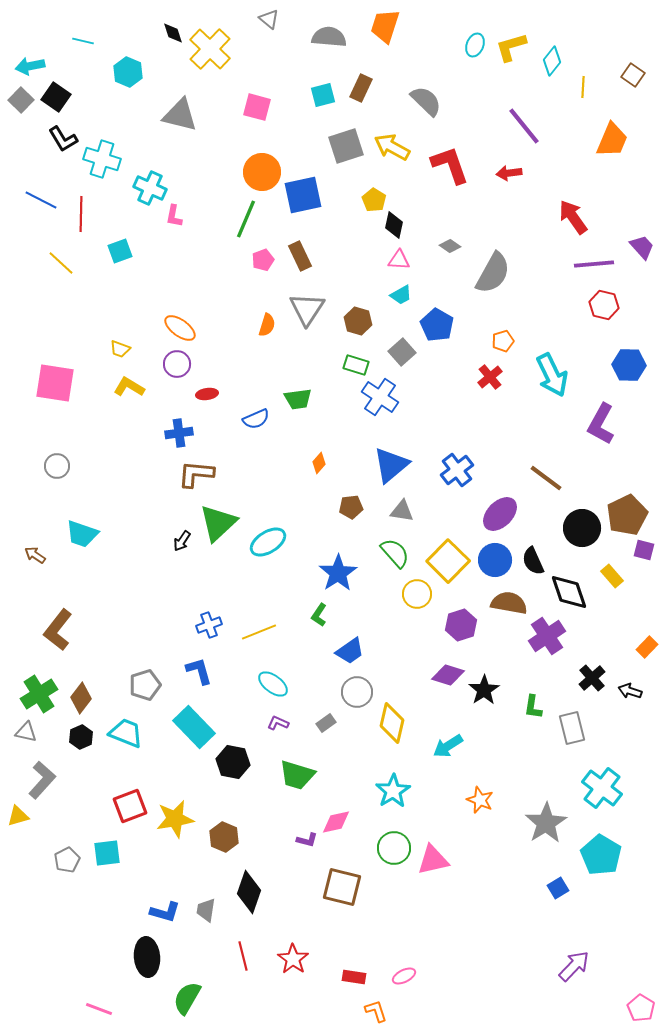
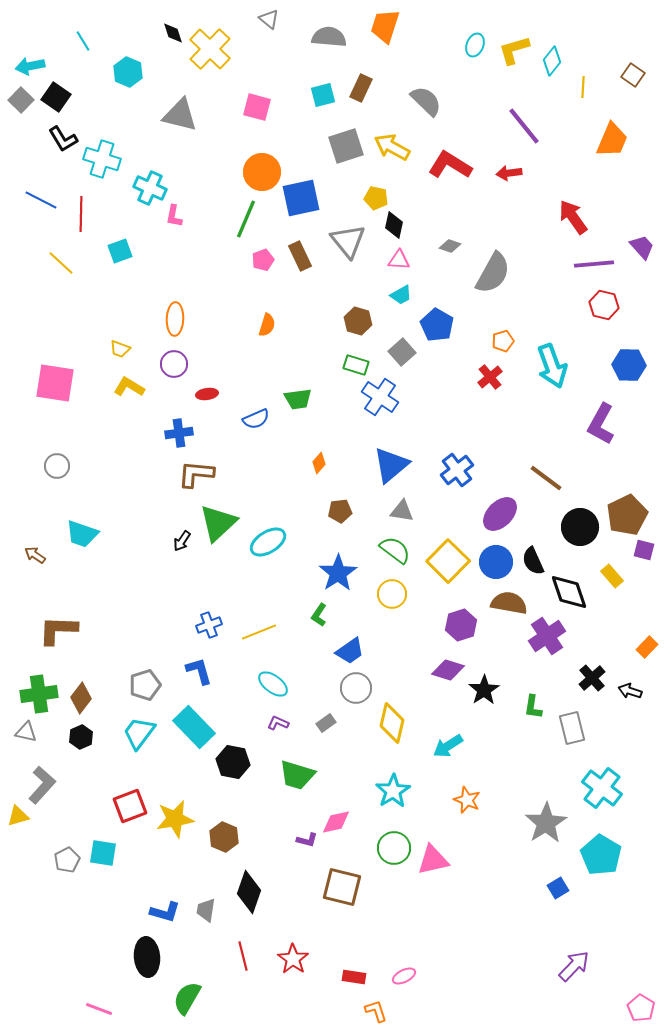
cyan line at (83, 41): rotated 45 degrees clockwise
yellow L-shape at (511, 47): moved 3 px right, 3 px down
red L-shape at (450, 165): rotated 39 degrees counterclockwise
blue square at (303, 195): moved 2 px left, 3 px down
yellow pentagon at (374, 200): moved 2 px right, 2 px up; rotated 20 degrees counterclockwise
gray diamond at (450, 246): rotated 15 degrees counterclockwise
gray triangle at (307, 309): moved 41 px right, 68 px up; rotated 12 degrees counterclockwise
orange ellipse at (180, 328): moved 5 px left, 9 px up; rotated 56 degrees clockwise
purple circle at (177, 364): moved 3 px left
cyan arrow at (552, 375): moved 9 px up; rotated 6 degrees clockwise
brown pentagon at (351, 507): moved 11 px left, 4 px down
black circle at (582, 528): moved 2 px left, 1 px up
green semicircle at (395, 553): moved 3 px up; rotated 12 degrees counterclockwise
blue circle at (495, 560): moved 1 px right, 2 px down
yellow circle at (417, 594): moved 25 px left
brown L-shape at (58, 630): rotated 54 degrees clockwise
purple diamond at (448, 675): moved 5 px up
gray circle at (357, 692): moved 1 px left, 4 px up
green cross at (39, 694): rotated 24 degrees clockwise
cyan trapezoid at (126, 733): moved 13 px right; rotated 75 degrees counterclockwise
gray L-shape at (42, 780): moved 5 px down
orange star at (480, 800): moved 13 px left
cyan square at (107, 853): moved 4 px left; rotated 16 degrees clockwise
